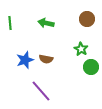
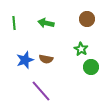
green line: moved 4 px right
